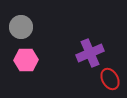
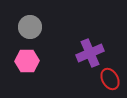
gray circle: moved 9 px right
pink hexagon: moved 1 px right, 1 px down
